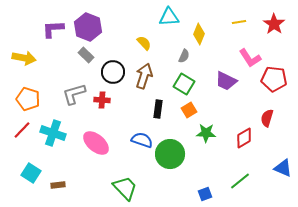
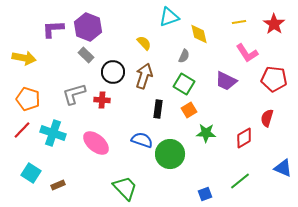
cyan triangle: rotated 15 degrees counterclockwise
yellow diamond: rotated 35 degrees counterclockwise
pink L-shape: moved 3 px left, 5 px up
brown rectangle: rotated 16 degrees counterclockwise
